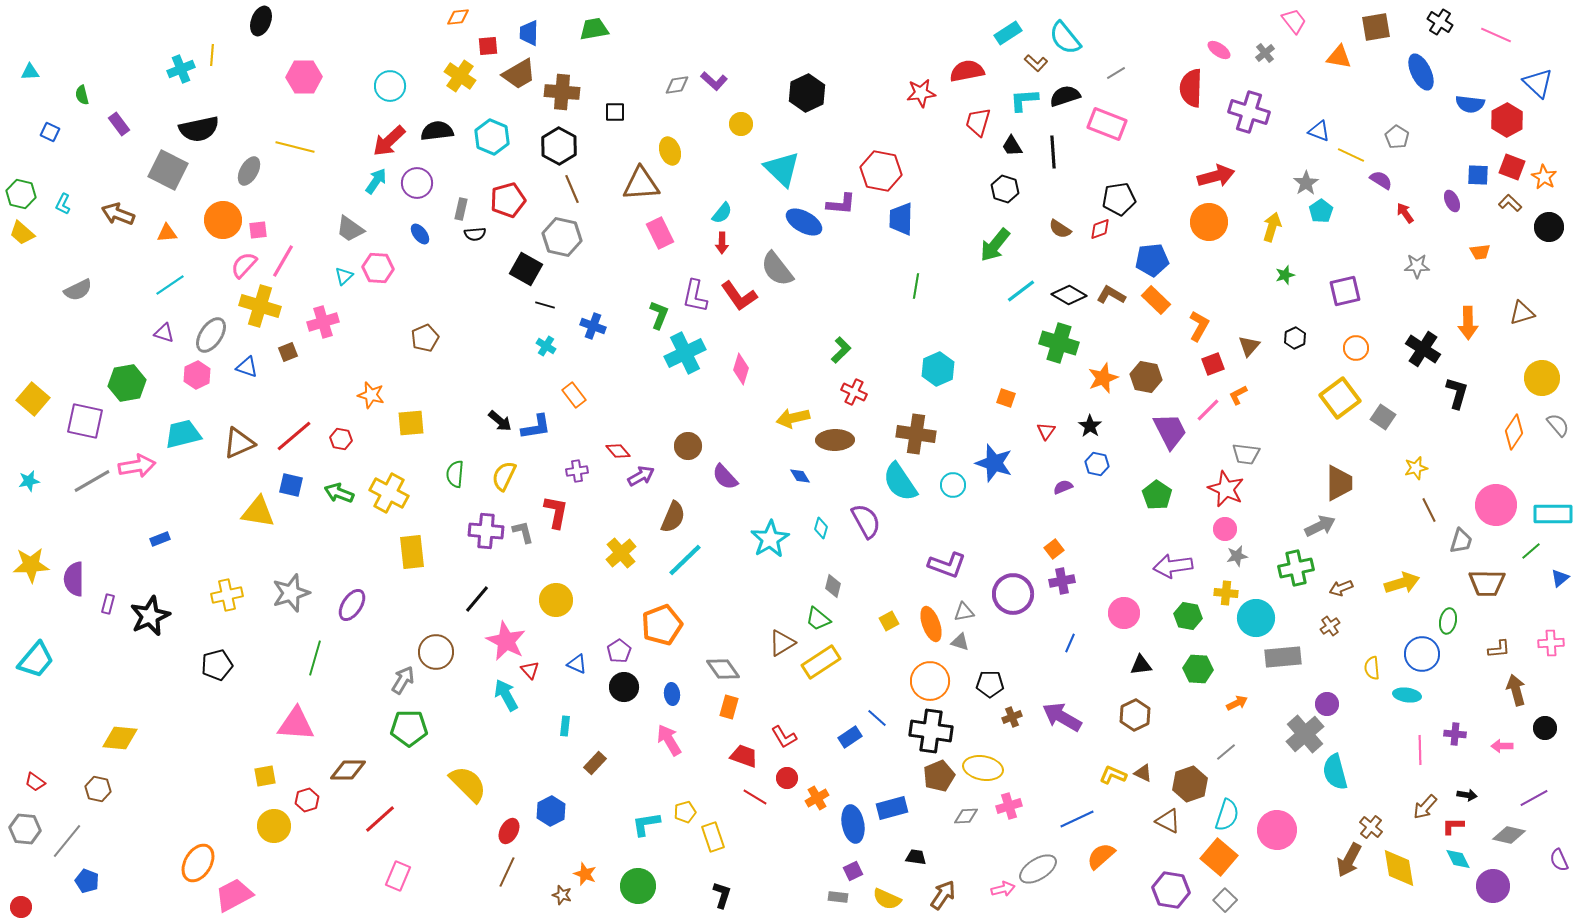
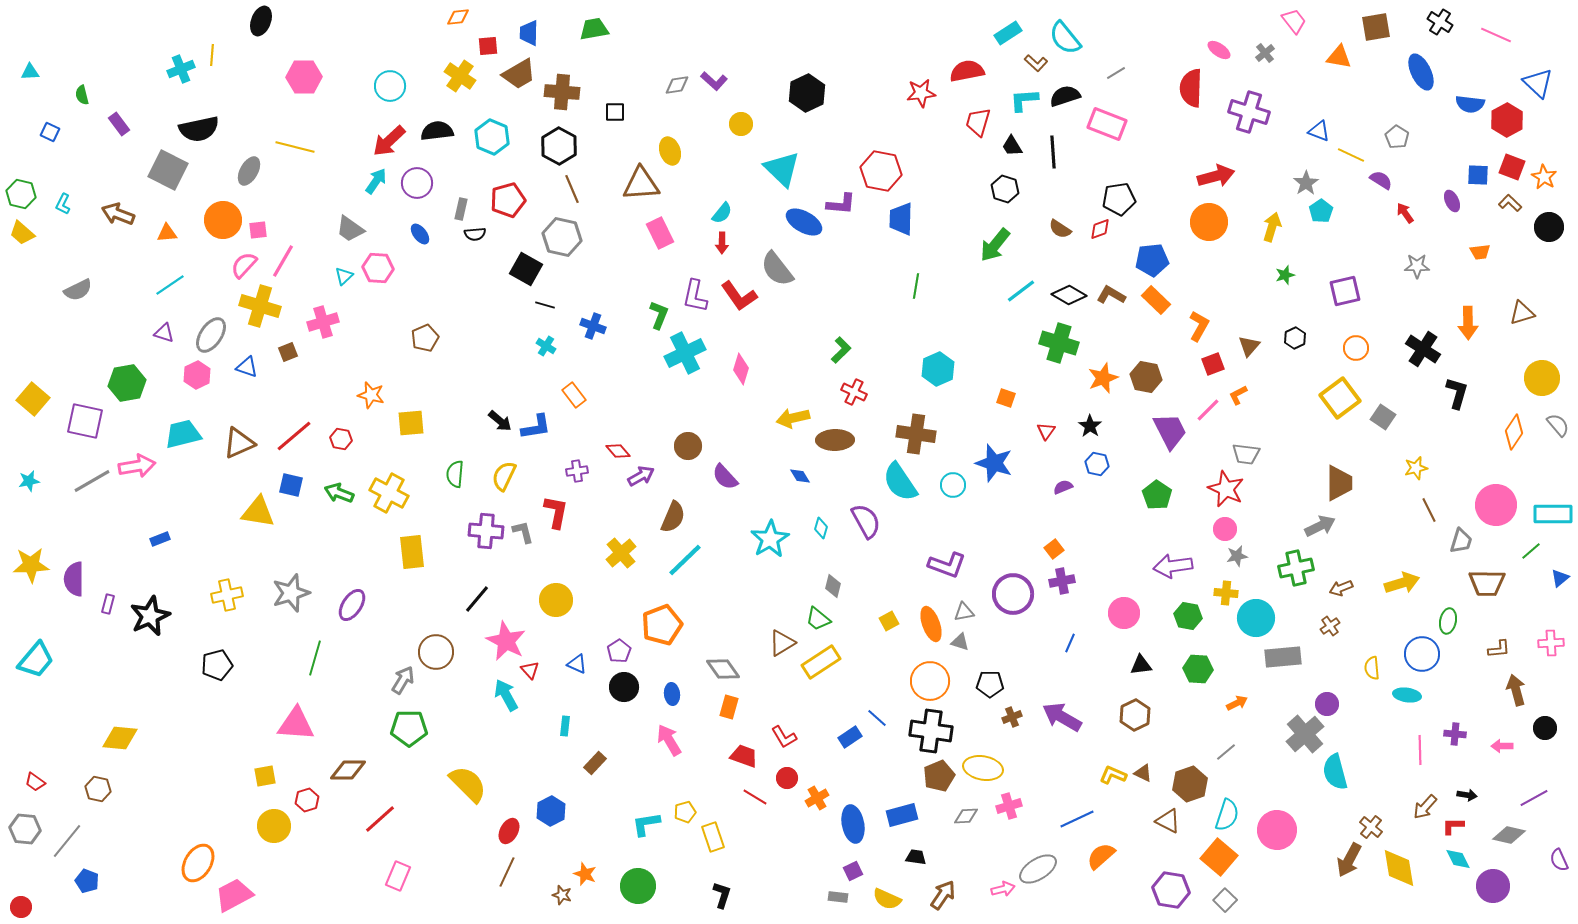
blue rectangle at (892, 808): moved 10 px right, 7 px down
